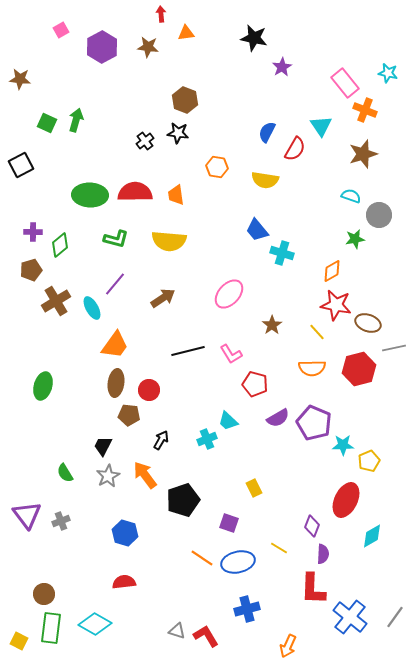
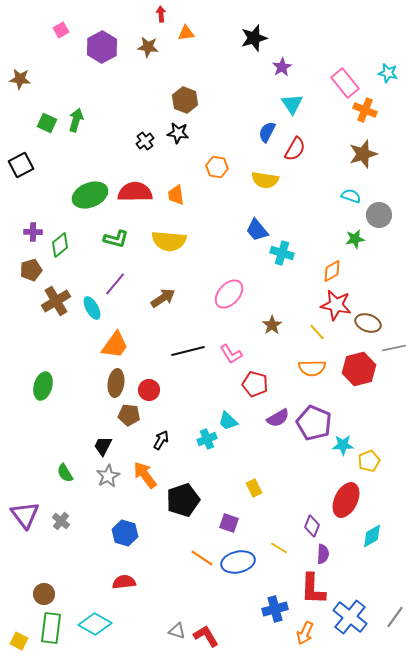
black star at (254, 38): rotated 28 degrees counterclockwise
cyan triangle at (321, 126): moved 29 px left, 22 px up
green ellipse at (90, 195): rotated 24 degrees counterclockwise
purple triangle at (27, 515): moved 2 px left
gray cross at (61, 521): rotated 30 degrees counterclockwise
blue cross at (247, 609): moved 28 px right
orange arrow at (288, 646): moved 17 px right, 13 px up
